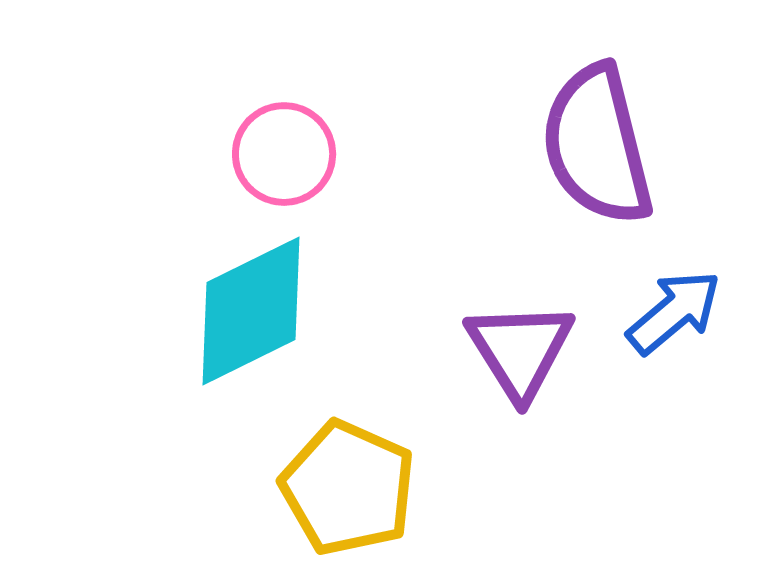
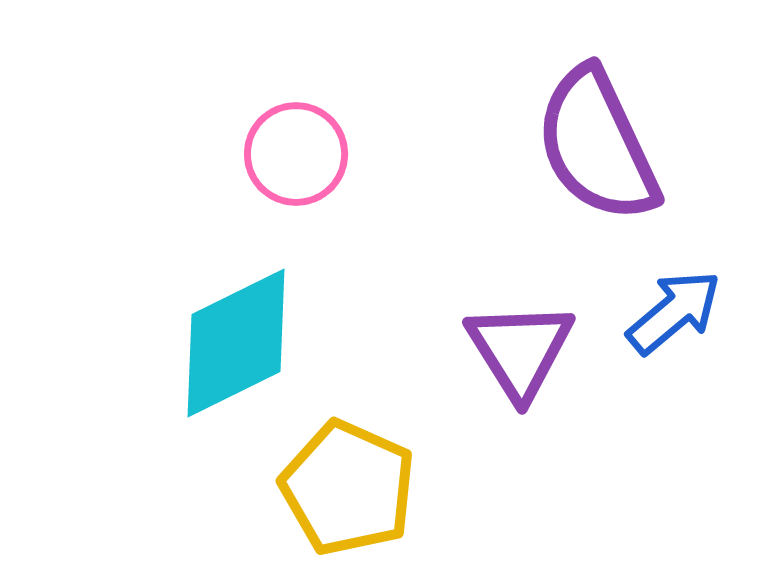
purple semicircle: rotated 11 degrees counterclockwise
pink circle: moved 12 px right
cyan diamond: moved 15 px left, 32 px down
